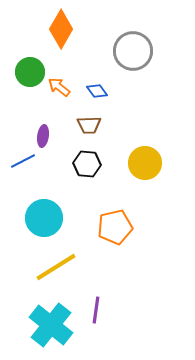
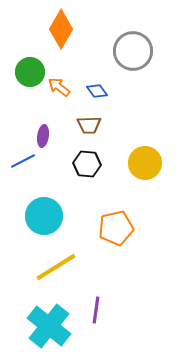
cyan circle: moved 2 px up
orange pentagon: moved 1 px right, 1 px down
cyan cross: moved 2 px left, 1 px down
